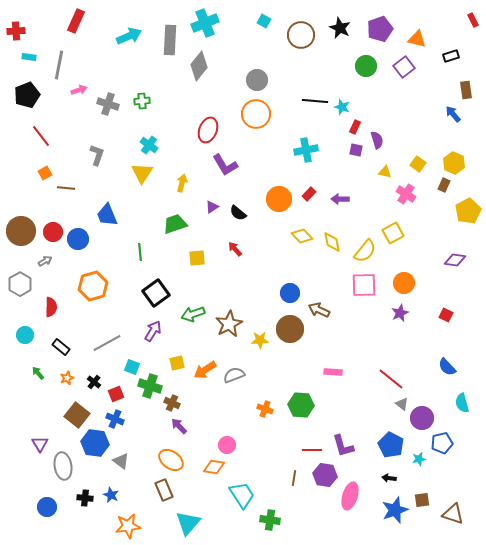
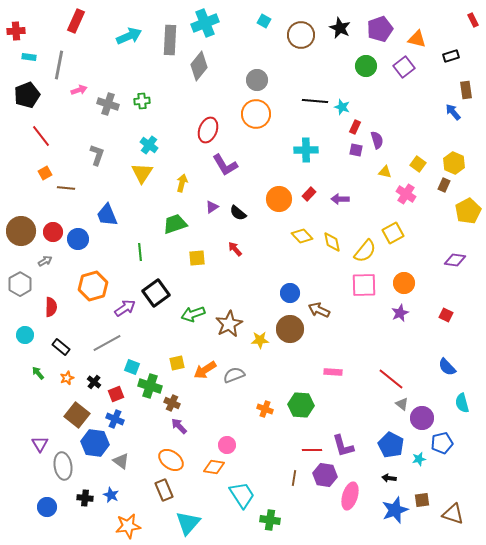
blue arrow at (453, 114): moved 2 px up
cyan cross at (306, 150): rotated 10 degrees clockwise
purple arrow at (153, 331): moved 28 px left, 23 px up; rotated 25 degrees clockwise
